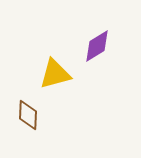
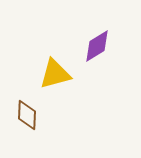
brown diamond: moved 1 px left
